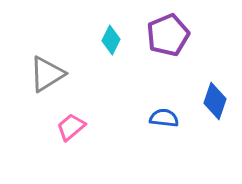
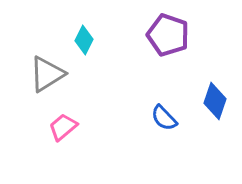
purple pentagon: rotated 30 degrees counterclockwise
cyan diamond: moved 27 px left
blue semicircle: rotated 140 degrees counterclockwise
pink trapezoid: moved 8 px left
